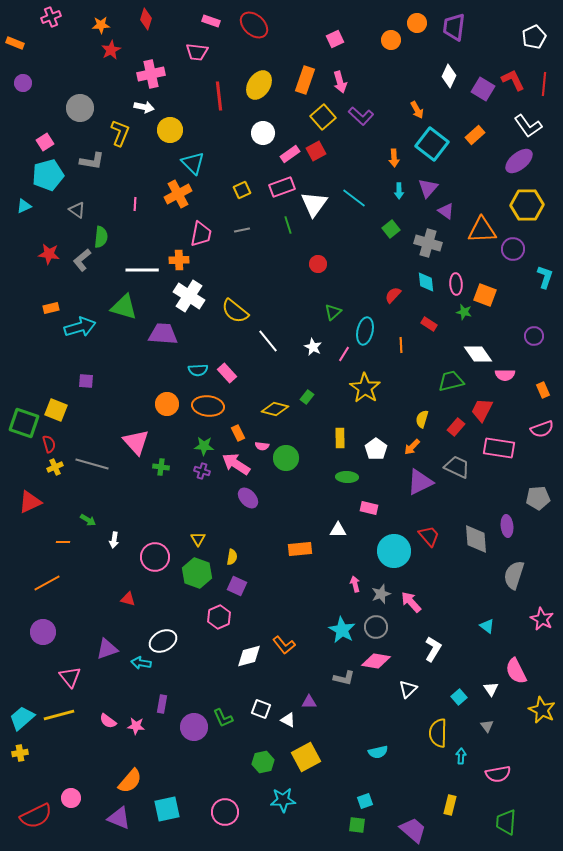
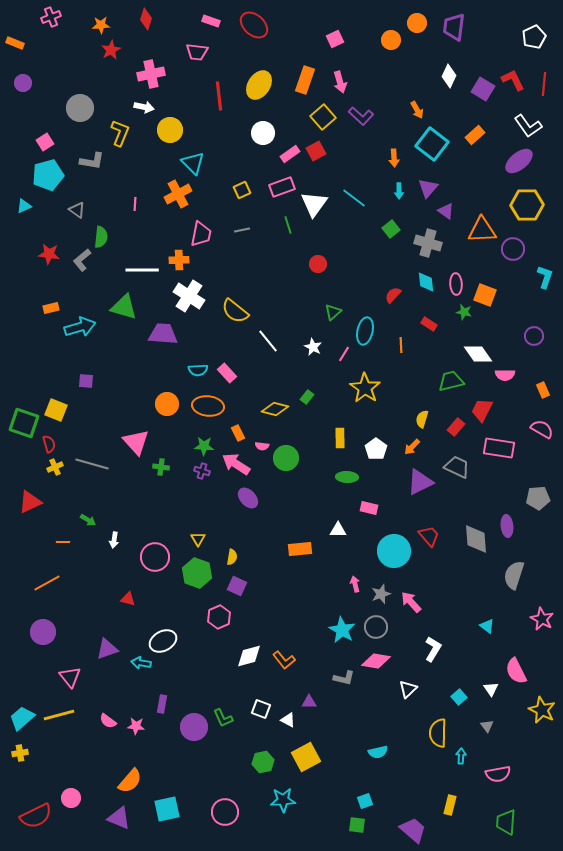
pink semicircle at (542, 429): rotated 130 degrees counterclockwise
orange L-shape at (284, 645): moved 15 px down
